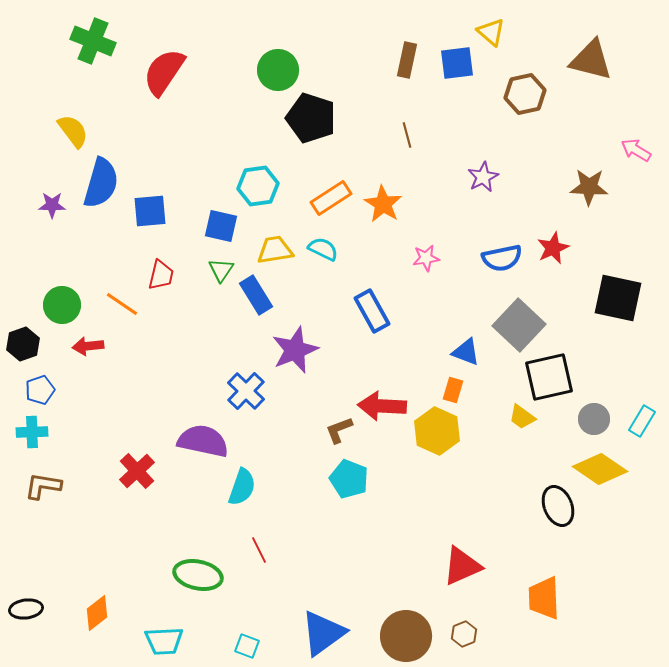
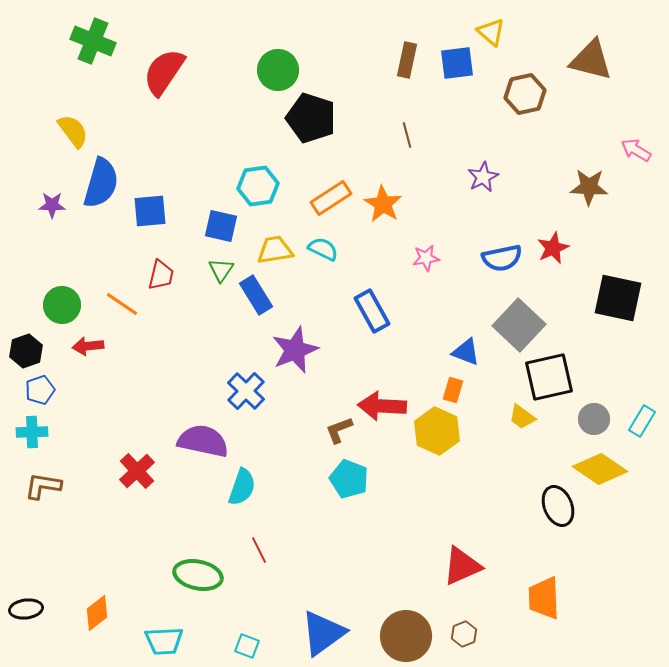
black hexagon at (23, 344): moved 3 px right, 7 px down
